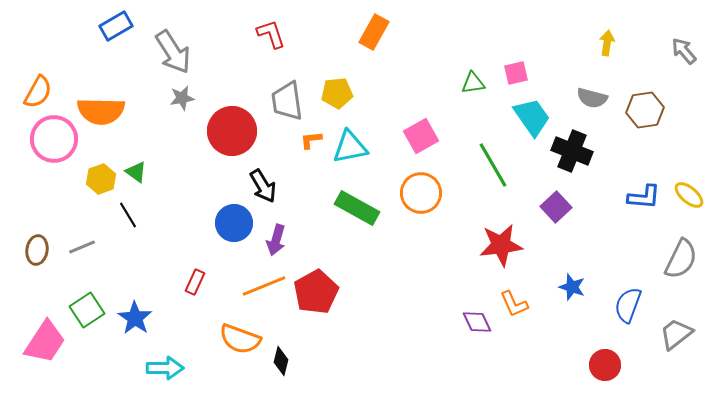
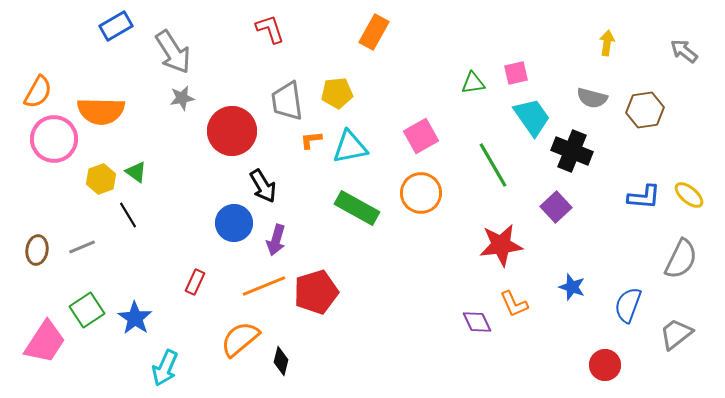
red L-shape at (271, 34): moved 1 px left, 5 px up
gray arrow at (684, 51): rotated 12 degrees counterclockwise
red pentagon at (316, 292): rotated 12 degrees clockwise
orange semicircle at (240, 339): rotated 120 degrees clockwise
cyan arrow at (165, 368): rotated 114 degrees clockwise
